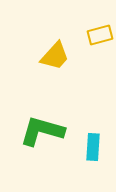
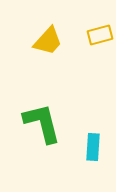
yellow trapezoid: moved 7 px left, 15 px up
green L-shape: moved 8 px up; rotated 60 degrees clockwise
